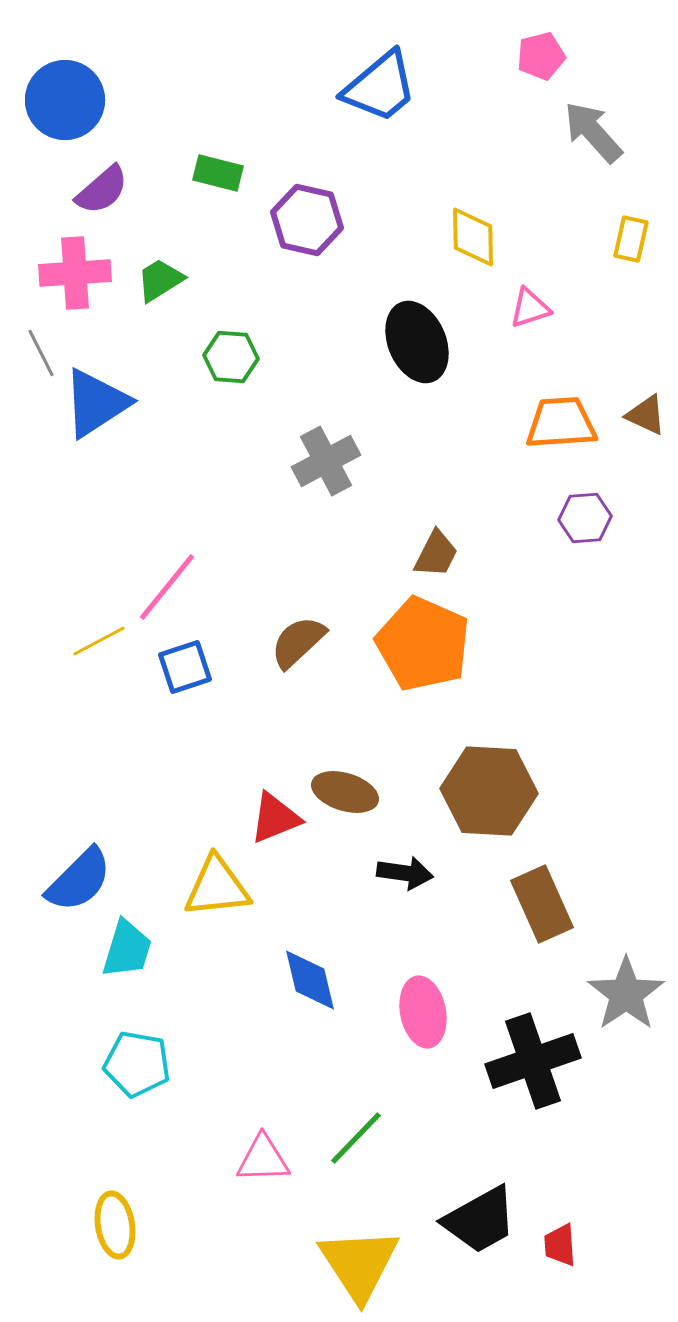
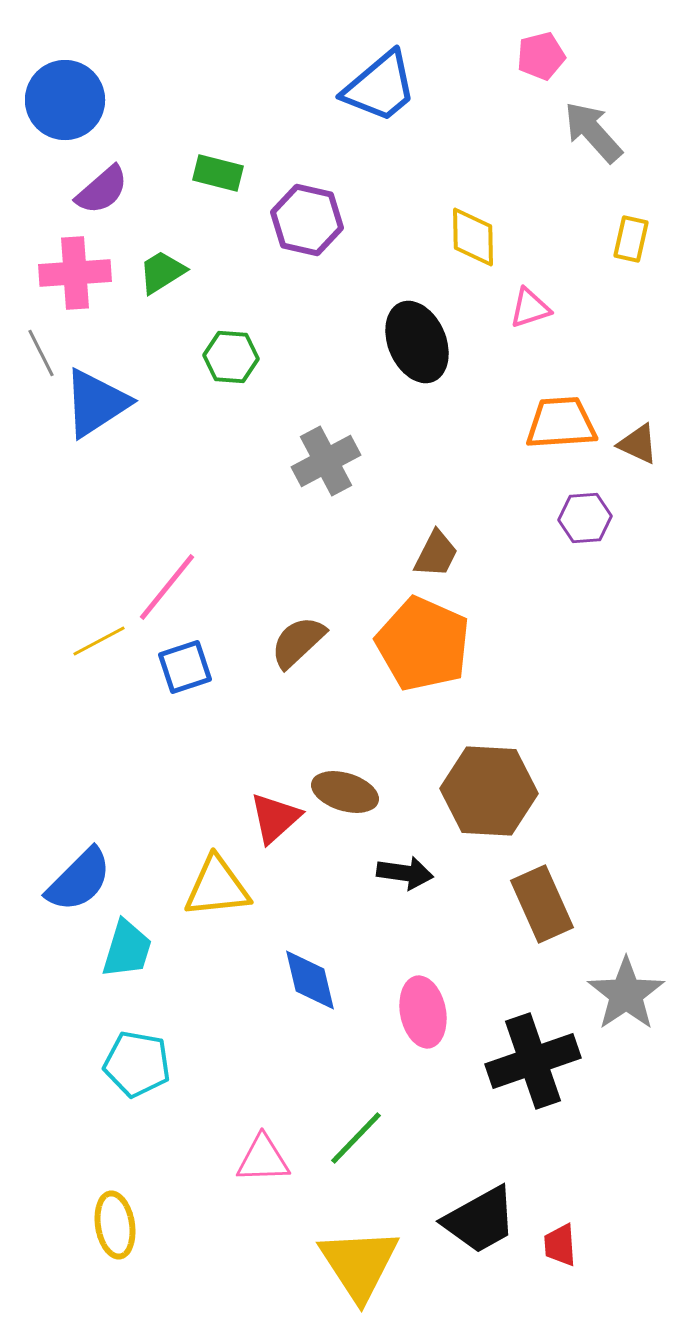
green trapezoid at (160, 280): moved 2 px right, 8 px up
brown triangle at (646, 415): moved 8 px left, 29 px down
red triangle at (275, 818): rotated 20 degrees counterclockwise
